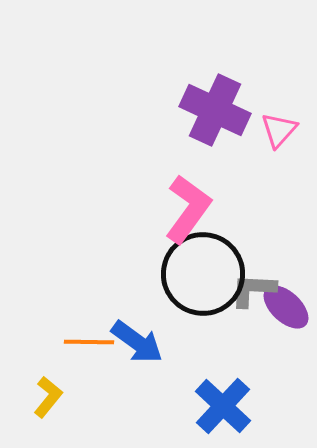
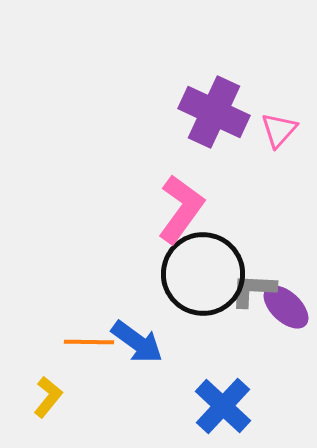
purple cross: moved 1 px left, 2 px down
pink L-shape: moved 7 px left
